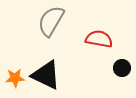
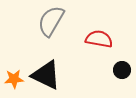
black circle: moved 2 px down
orange star: moved 1 px left, 1 px down
